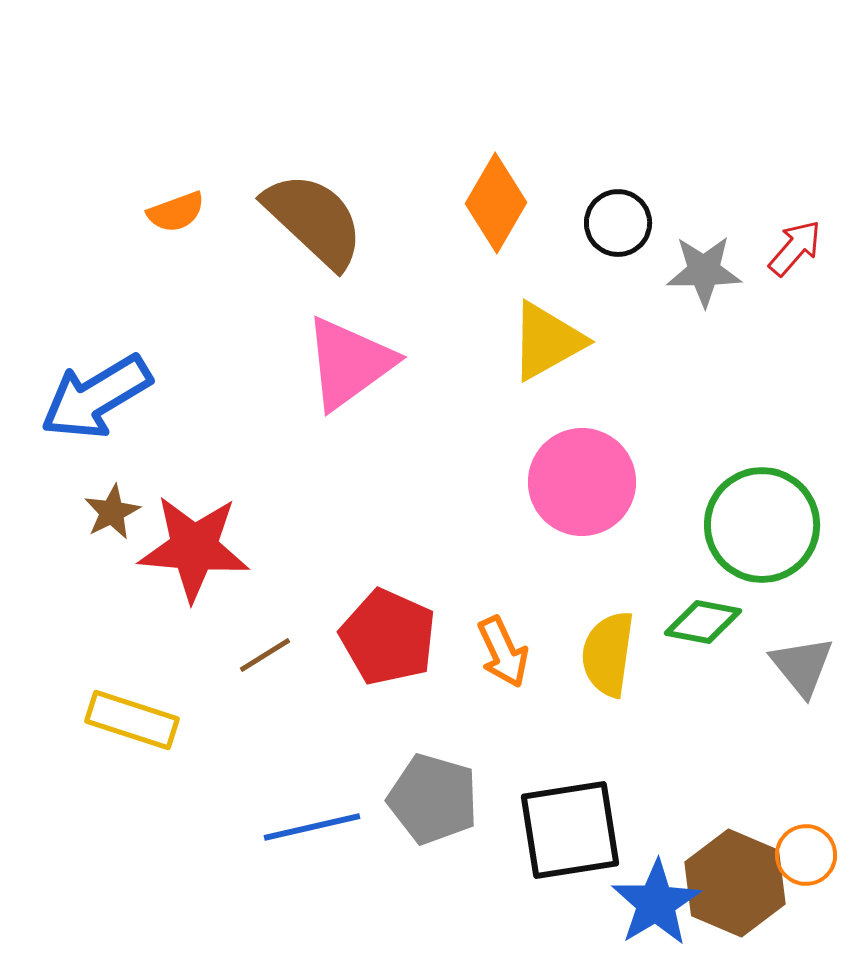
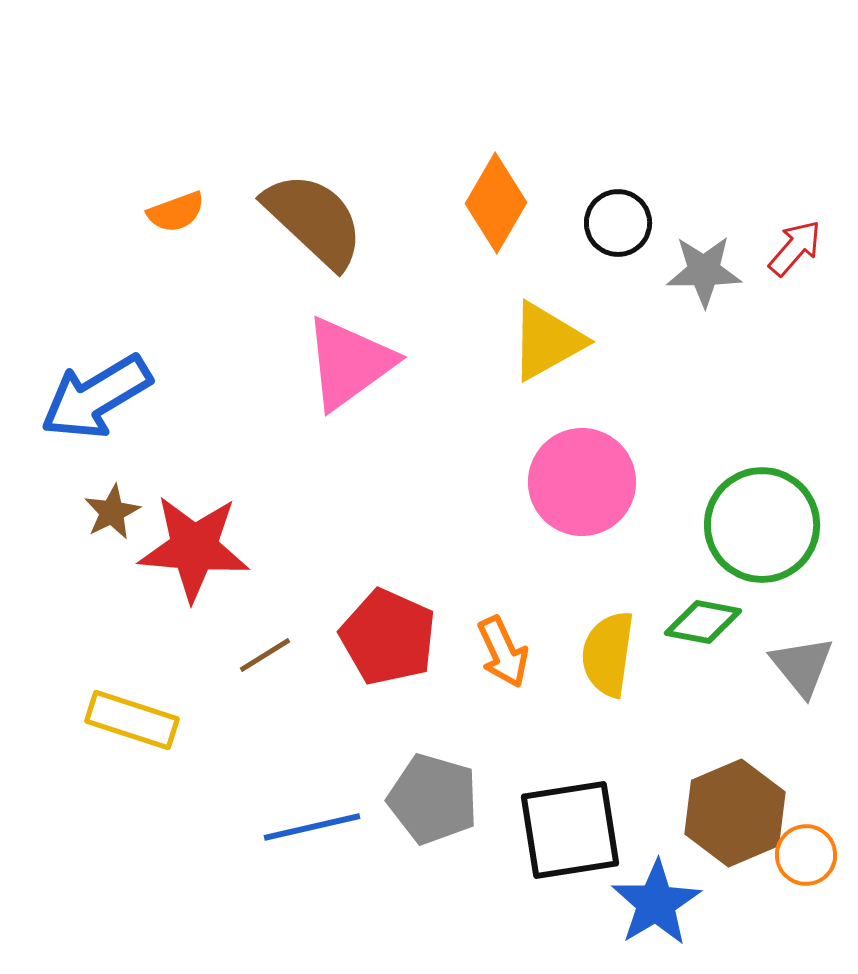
brown hexagon: moved 70 px up; rotated 14 degrees clockwise
